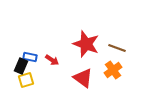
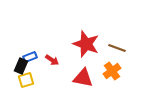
blue rectangle: rotated 32 degrees counterclockwise
orange cross: moved 1 px left, 1 px down
red triangle: rotated 25 degrees counterclockwise
